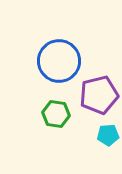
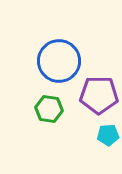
purple pentagon: rotated 15 degrees clockwise
green hexagon: moved 7 px left, 5 px up
